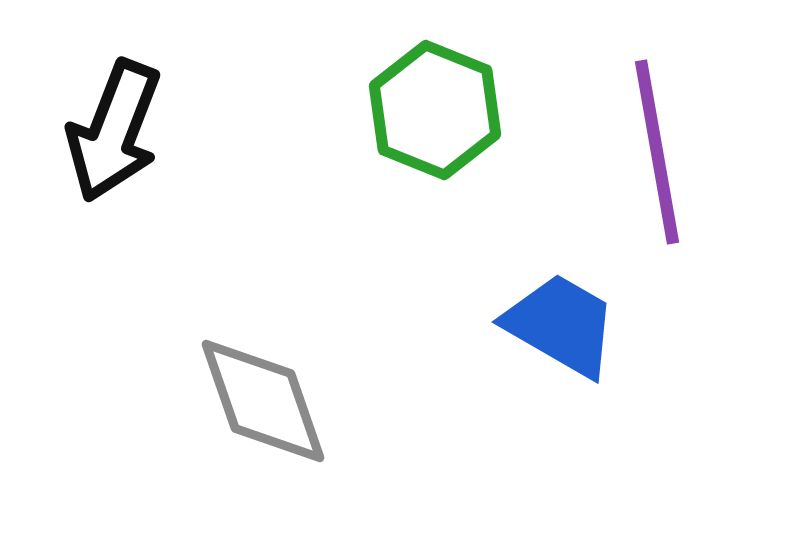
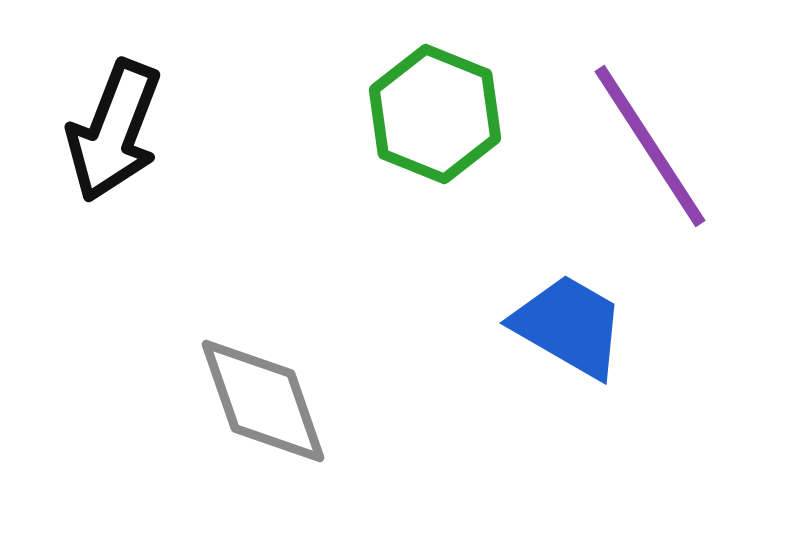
green hexagon: moved 4 px down
purple line: moved 7 px left, 6 px up; rotated 23 degrees counterclockwise
blue trapezoid: moved 8 px right, 1 px down
